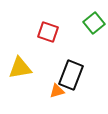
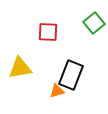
red square: rotated 15 degrees counterclockwise
